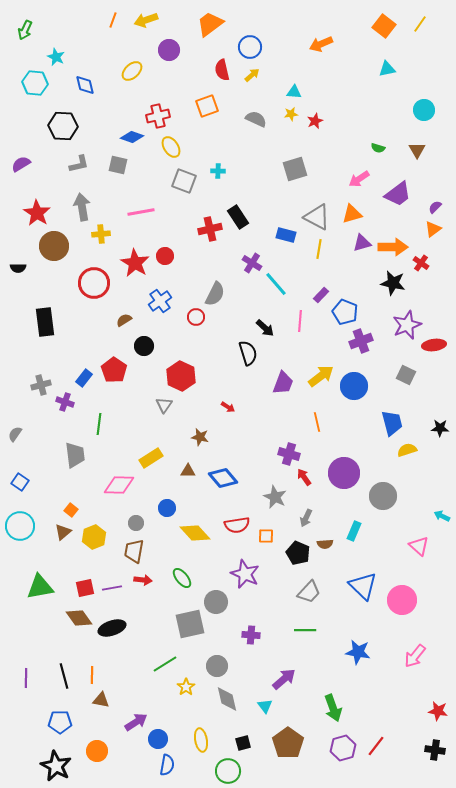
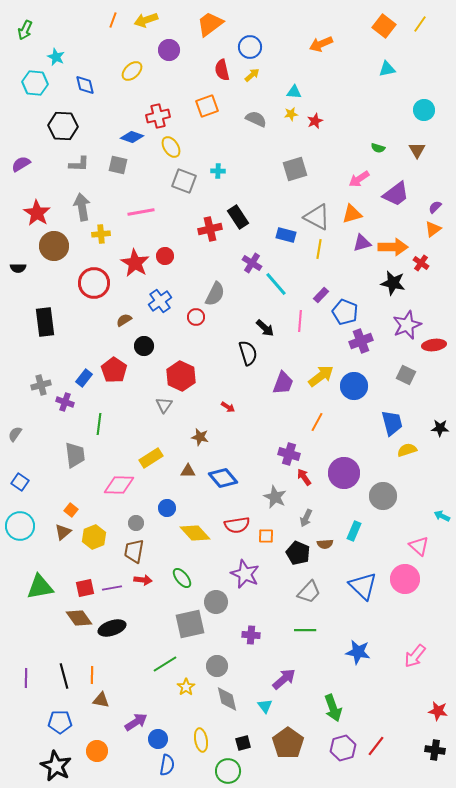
gray L-shape at (79, 164): rotated 15 degrees clockwise
purple trapezoid at (398, 194): moved 2 px left
orange line at (317, 422): rotated 42 degrees clockwise
pink circle at (402, 600): moved 3 px right, 21 px up
